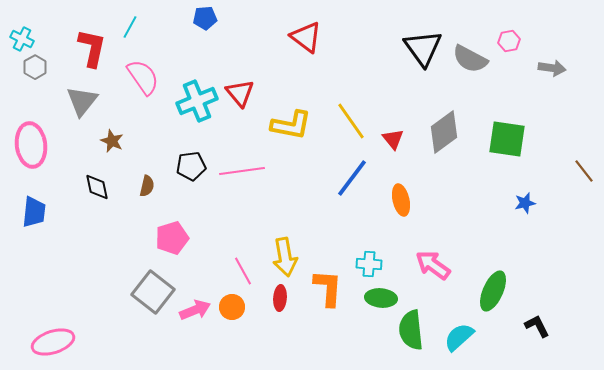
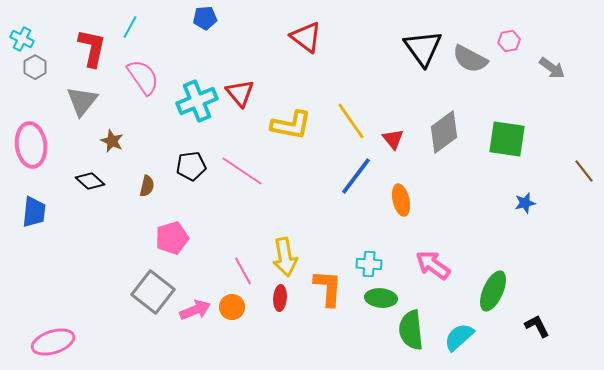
gray arrow at (552, 68): rotated 28 degrees clockwise
pink line at (242, 171): rotated 42 degrees clockwise
blue line at (352, 178): moved 4 px right, 2 px up
black diamond at (97, 187): moved 7 px left, 6 px up; rotated 36 degrees counterclockwise
